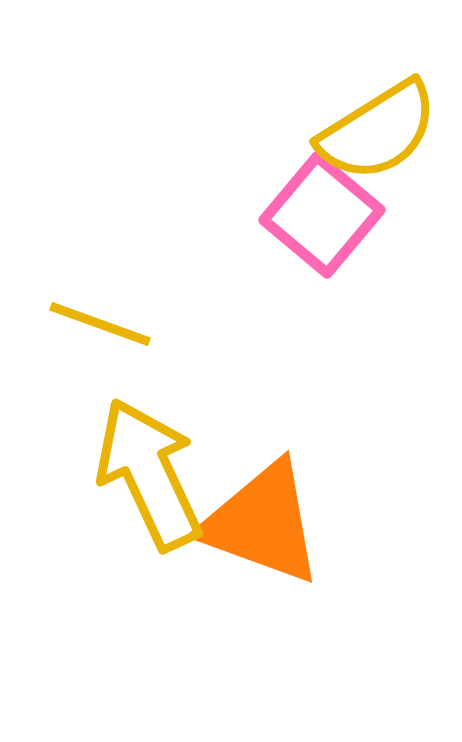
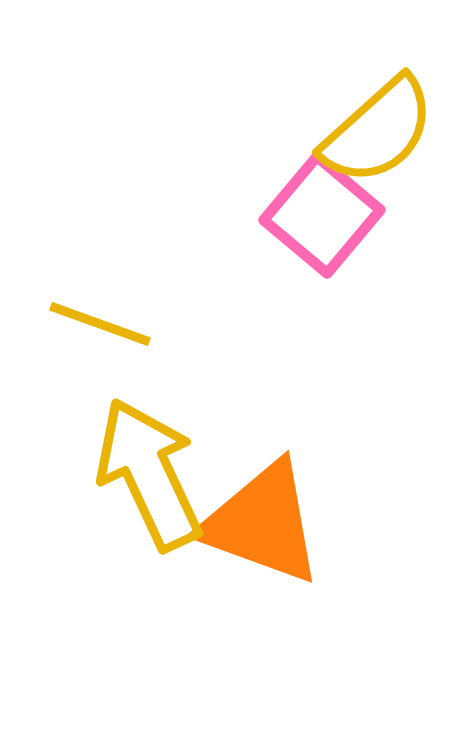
yellow semicircle: rotated 10 degrees counterclockwise
